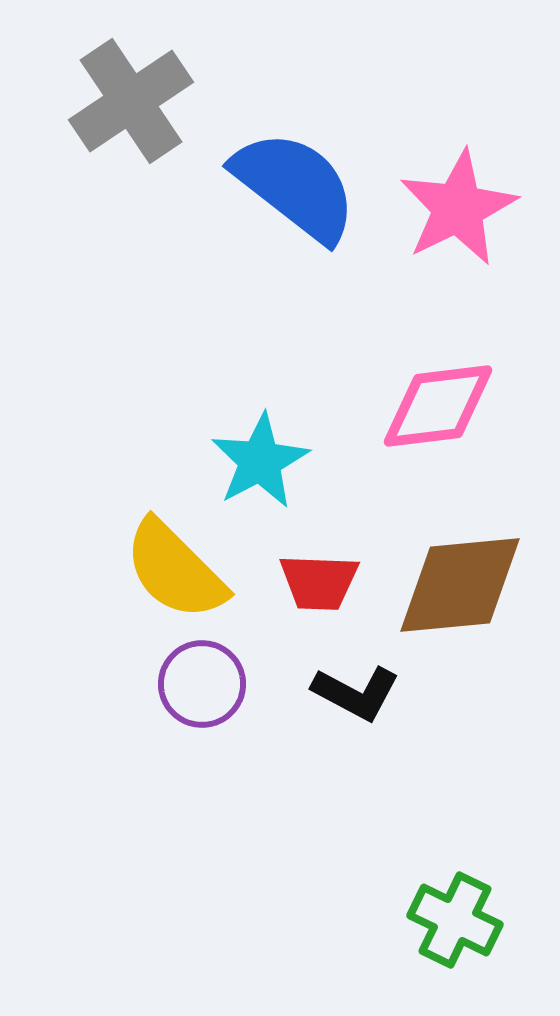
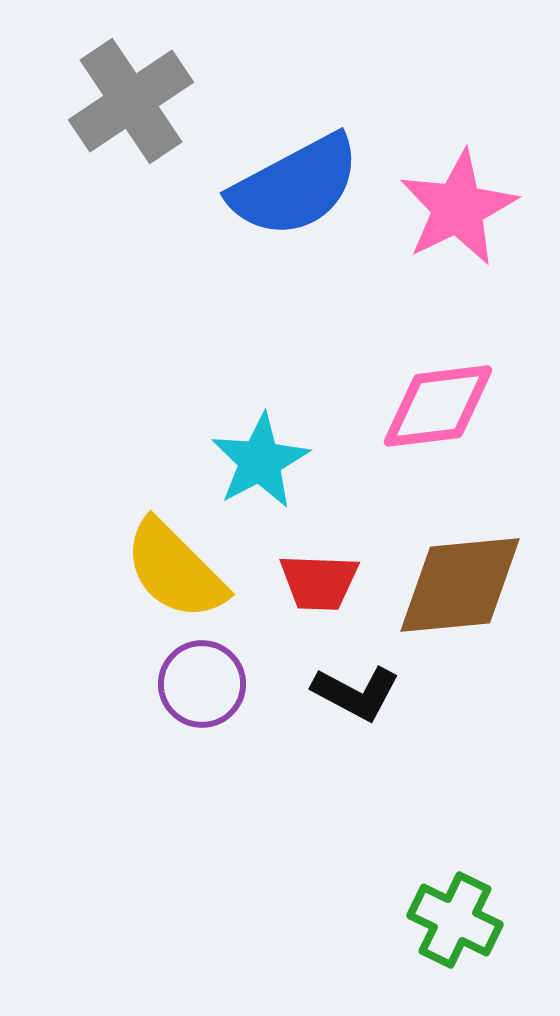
blue semicircle: rotated 114 degrees clockwise
